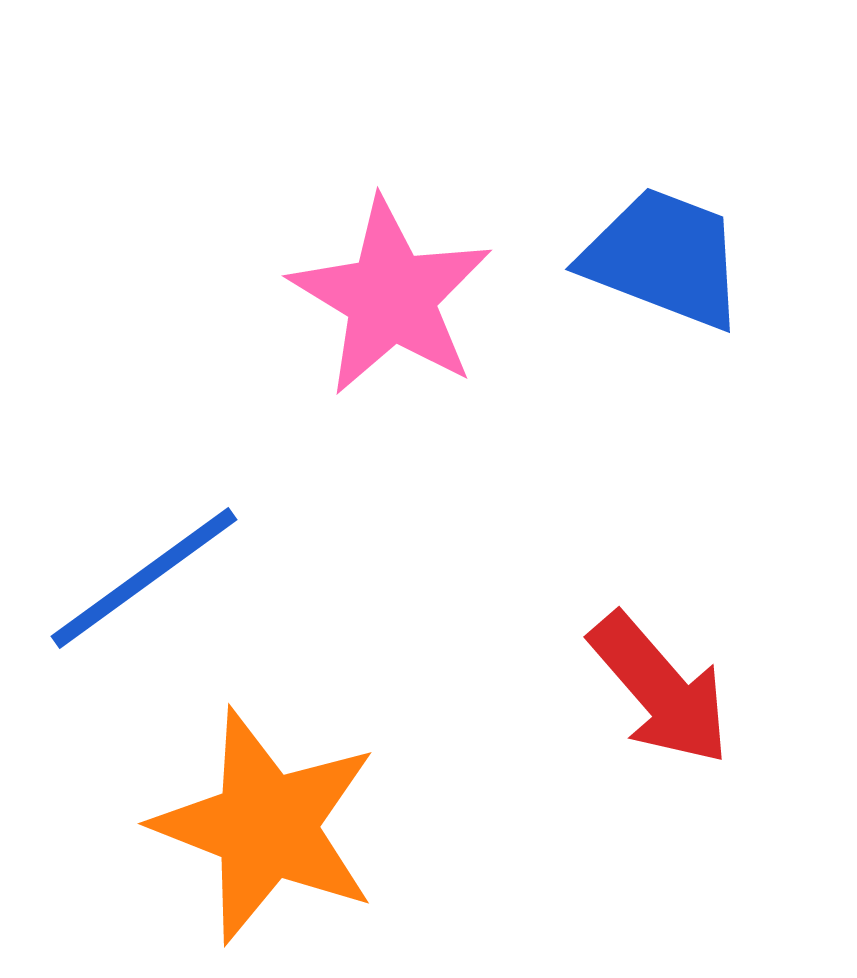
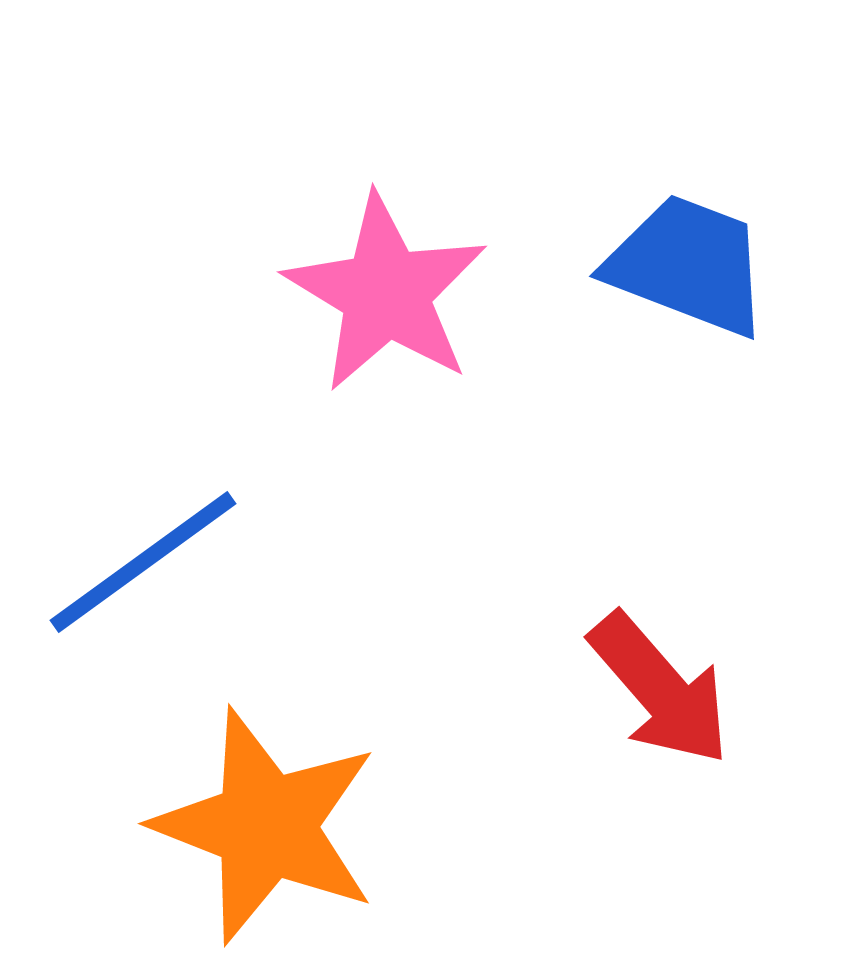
blue trapezoid: moved 24 px right, 7 px down
pink star: moved 5 px left, 4 px up
blue line: moved 1 px left, 16 px up
